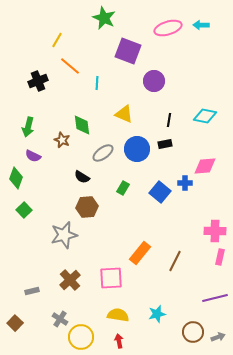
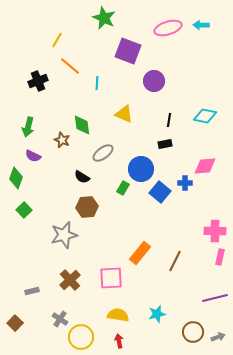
blue circle at (137, 149): moved 4 px right, 20 px down
